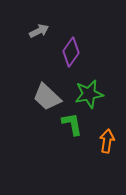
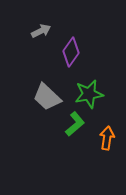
gray arrow: moved 2 px right
green L-shape: moved 3 px right; rotated 60 degrees clockwise
orange arrow: moved 3 px up
